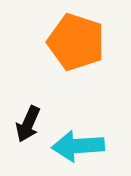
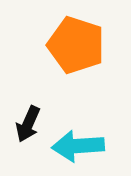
orange pentagon: moved 3 px down
